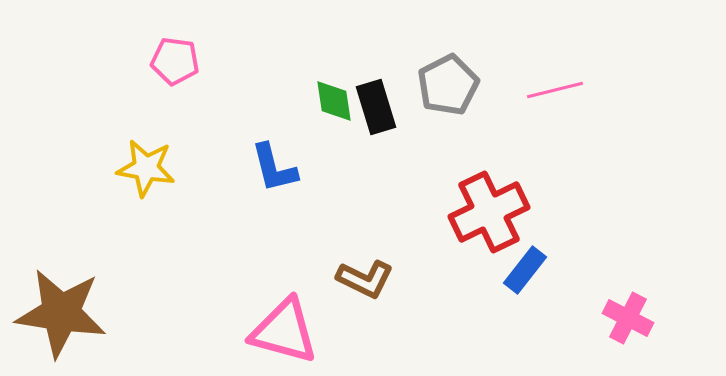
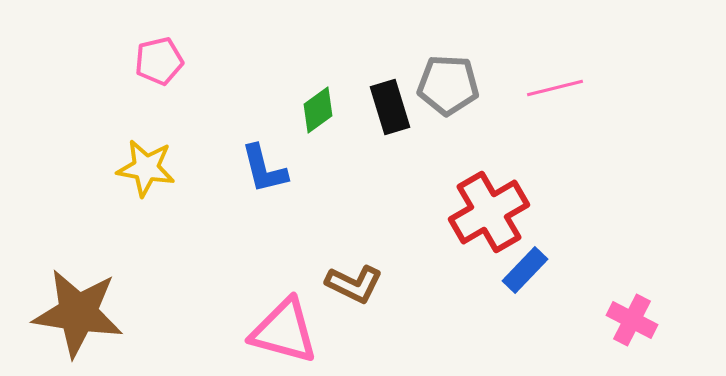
pink pentagon: moved 16 px left; rotated 21 degrees counterclockwise
gray pentagon: rotated 30 degrees clockwise
pink line: moved 2 px up
green diamond: moved 16 px left, 9 px down; rotated 63 degrees clockwise
black rectangle: moved 14 px right
blue L-shape: moved 10 px left, 1 px down
red cross: rotated 4 degrees counterclockwise
blue rectangle: rotated 6 degrees clockwise
brown L-shape: moved 11 px left, 5 px down
brown star: moved 17 px right
pink cross: moved 4 px right, 2 px down
